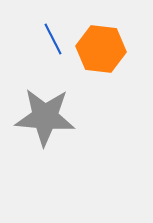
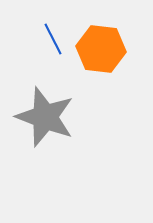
gray star: rotated 16 degrees clockwise
